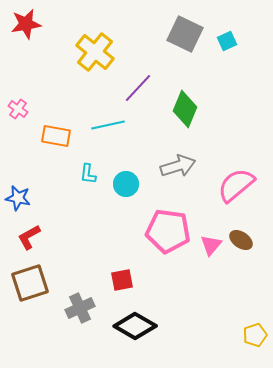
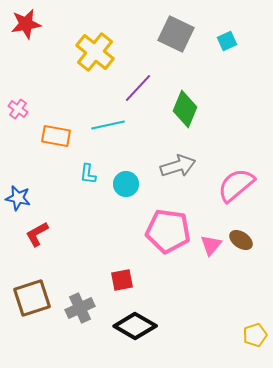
gray square: moved 9 px left
red L-shape: moved 8 px right, 3 px up
brown square: moved 2 px right, 15 px down
